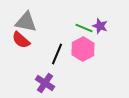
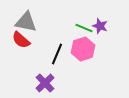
pink hexagon: rotated 10 degrees clockwise
purple cross: rotated 12 degrees clockwise
